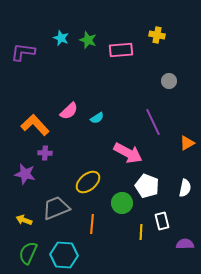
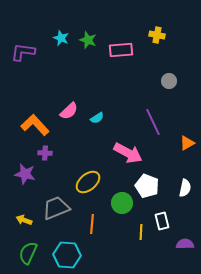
cyan hexagon: moved 3 px right
